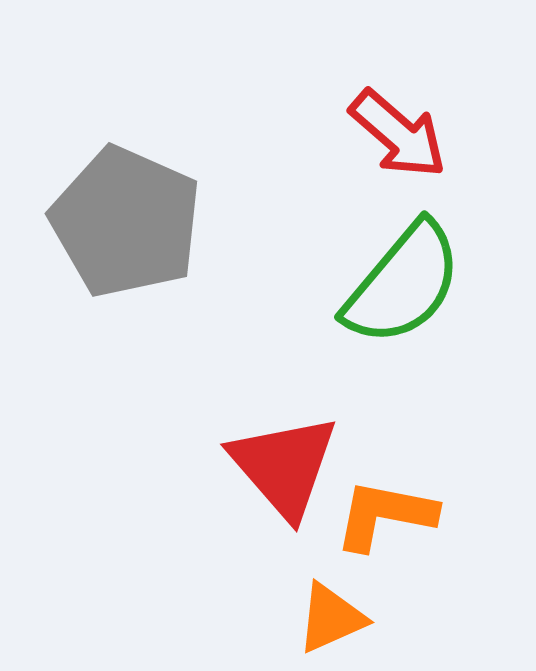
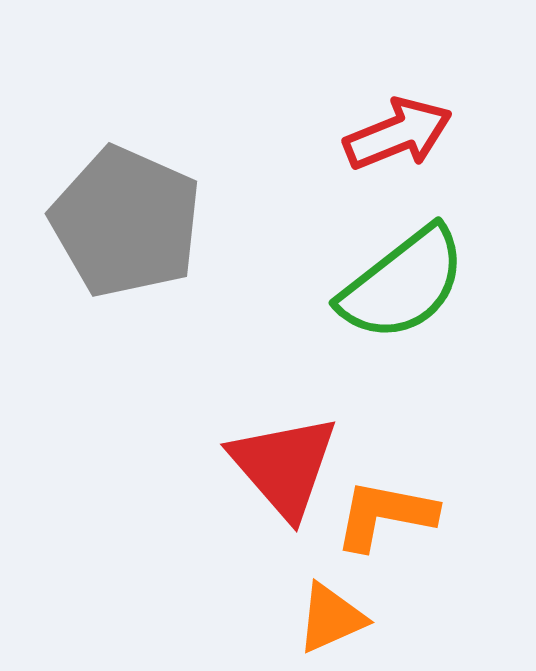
red arrow: rotated 63 degrees counterclockwise
green semicircle: rotated 12 degrees clockwise
